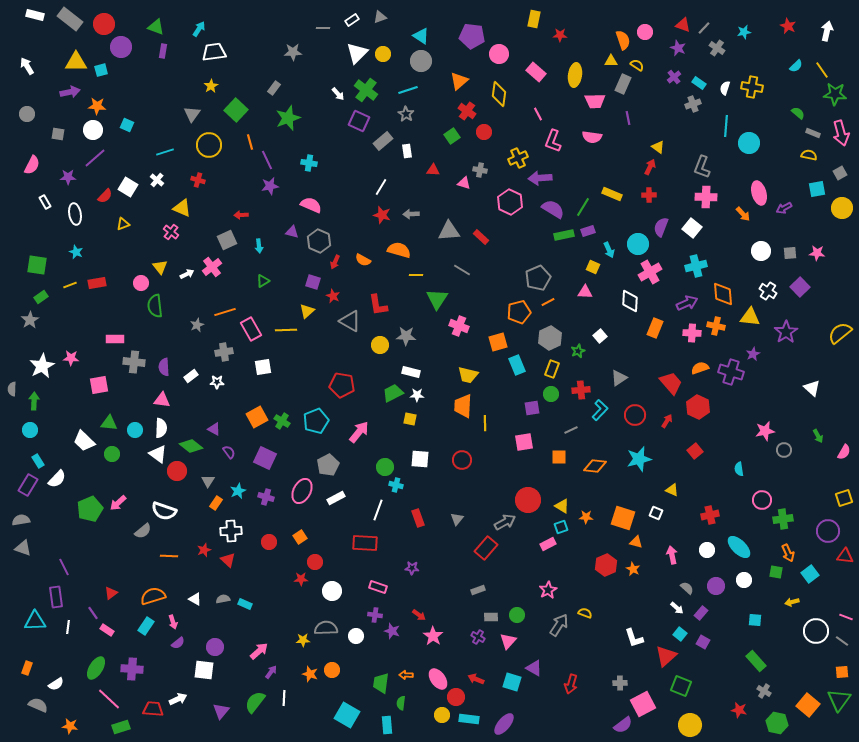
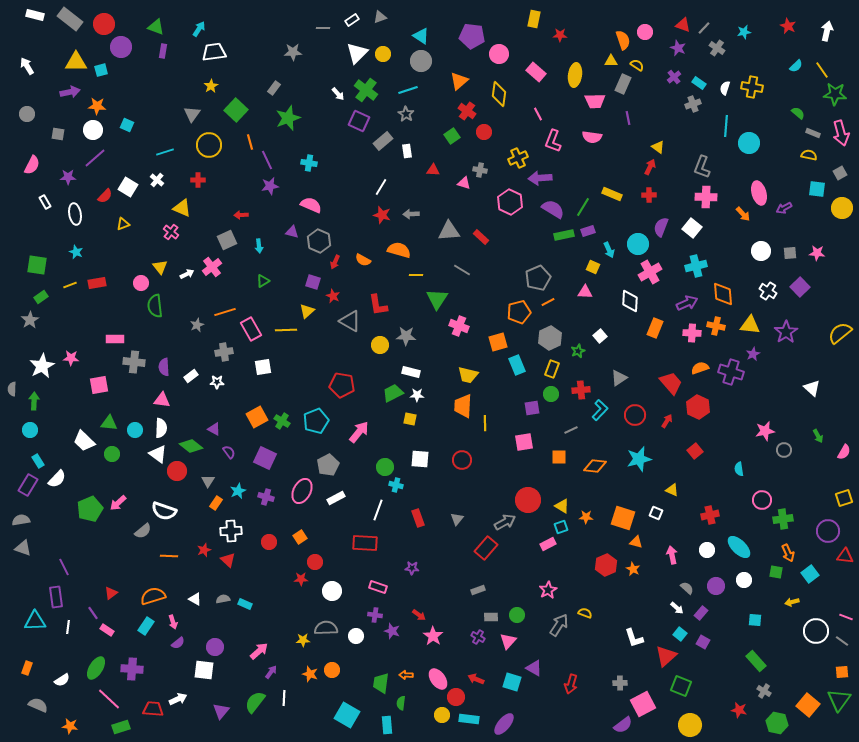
red cross at (198, 180): rotated 16 degrees counterclockwise
cyan square at (817, 189): rotated 18 degrees clockwise
yellow triangle at (750, 317): moved 8 px down
white semicircle at (56, 684): moved 6 px right, 4 px up
